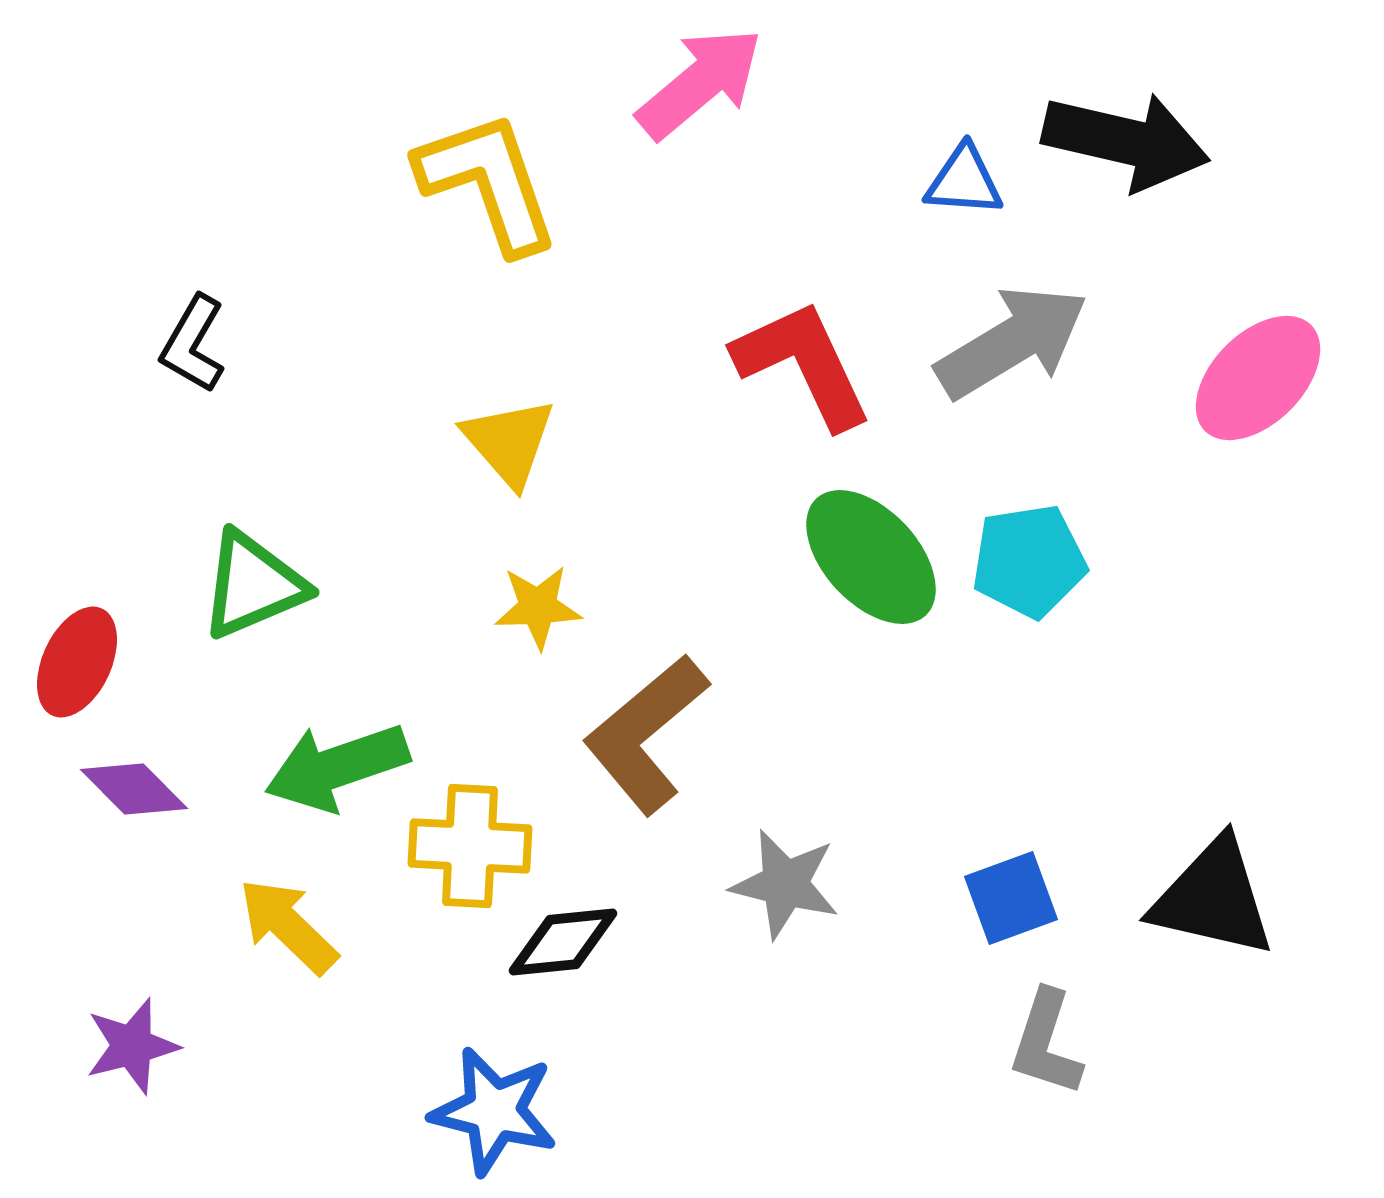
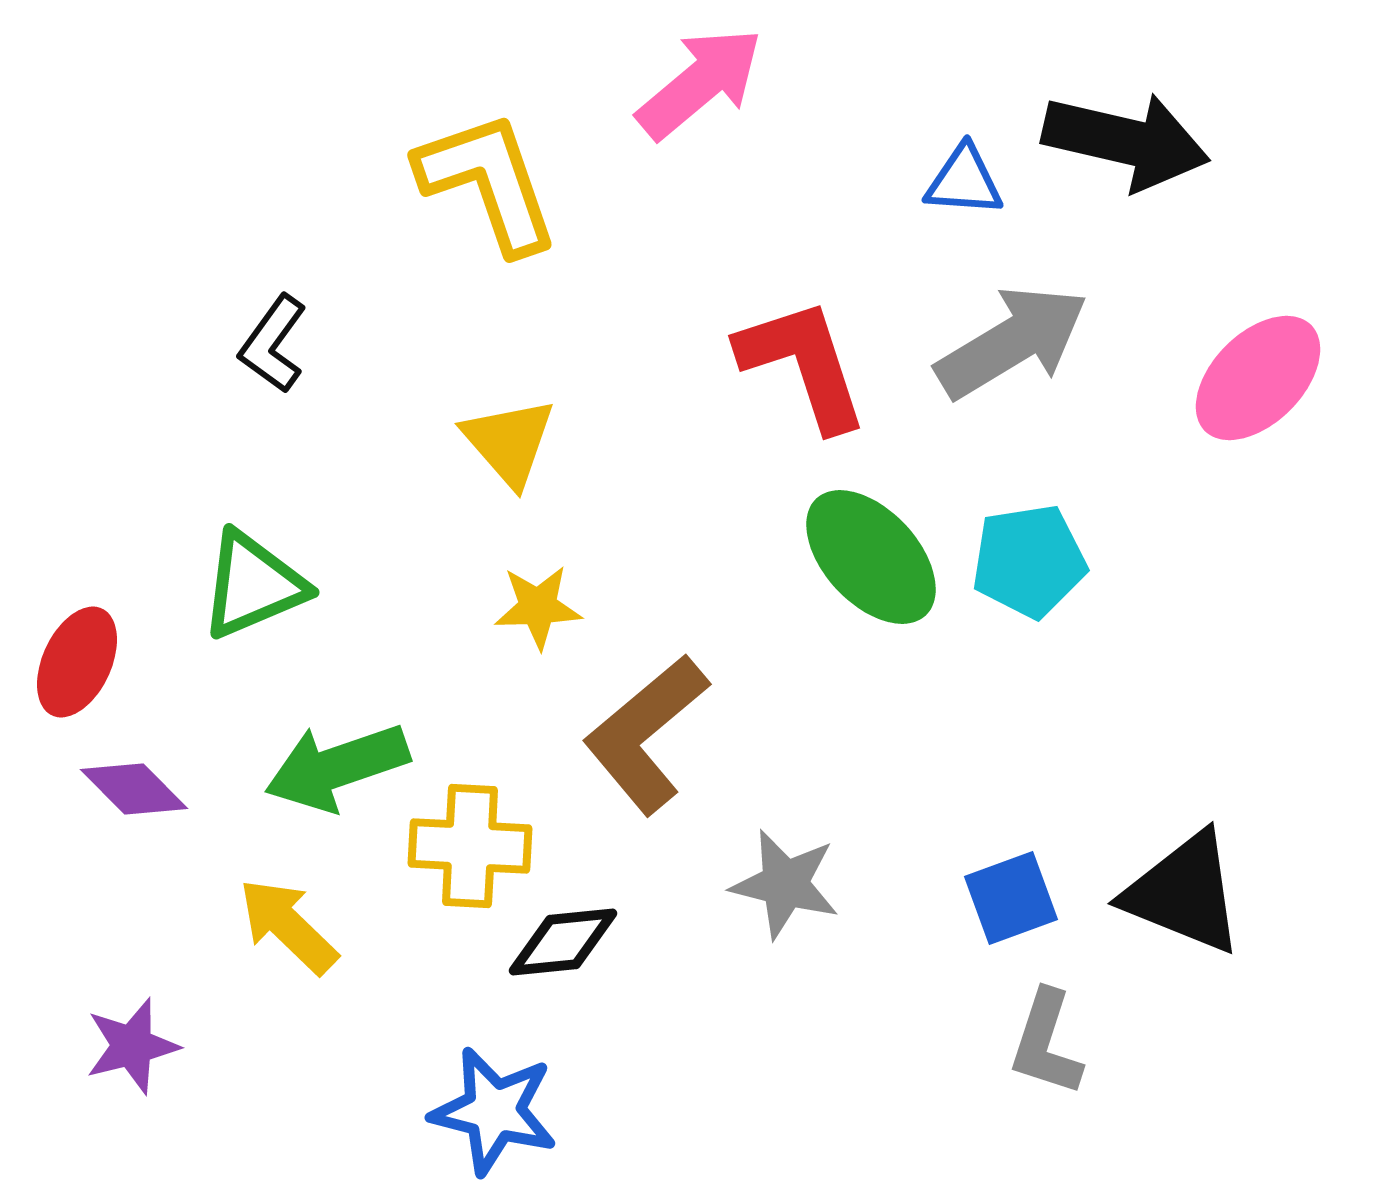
black L-shape: moved 80 px right; rotated 6 degrees clockwise
red L-shape: rotated 7 degrees clockwise
black triangle: moved 29 px left, 5 px up; rotated 9 degrees clockwise
